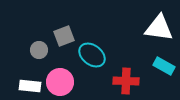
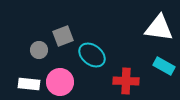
gray square: moved 1 px left
white rectangle: moved 1 px left, 2 px up
